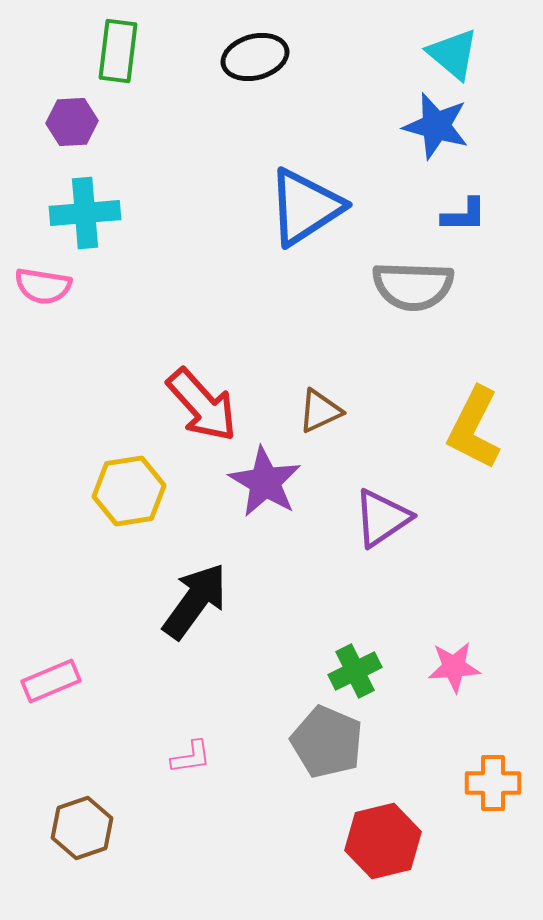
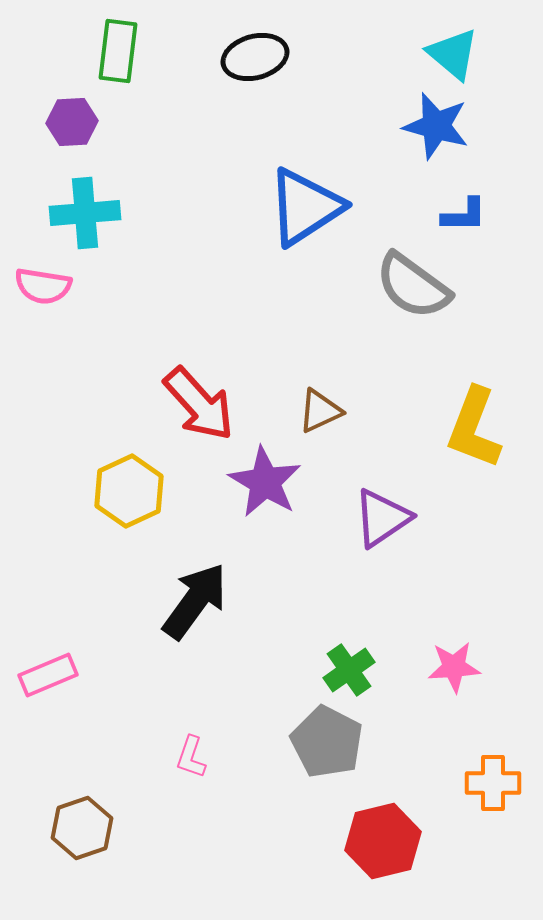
gray semicircle: rotated 34 degrees clockwise
red arrow: moved 3 px left, 1 px up
yellow L-shape: rotated 6 degrees counterclockwise
yellow hexagon: rotated 16 degrees counterclockwise
green cross: moved 6 px left, 1 px up; rotated 9 degrees counterclockwise
pink rectangle: moved 3 px left, 6 px up
gray pentagon: rotated 4 degrees clockwise
pink L-shape: rotated 117 degrees clockwise
